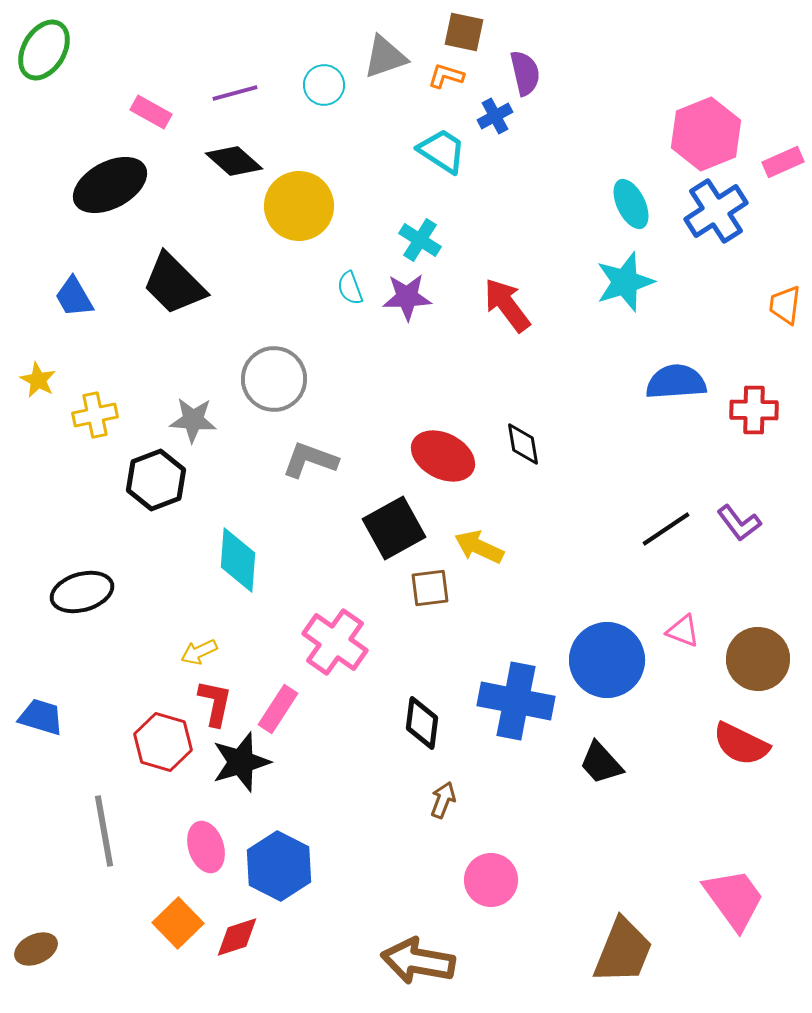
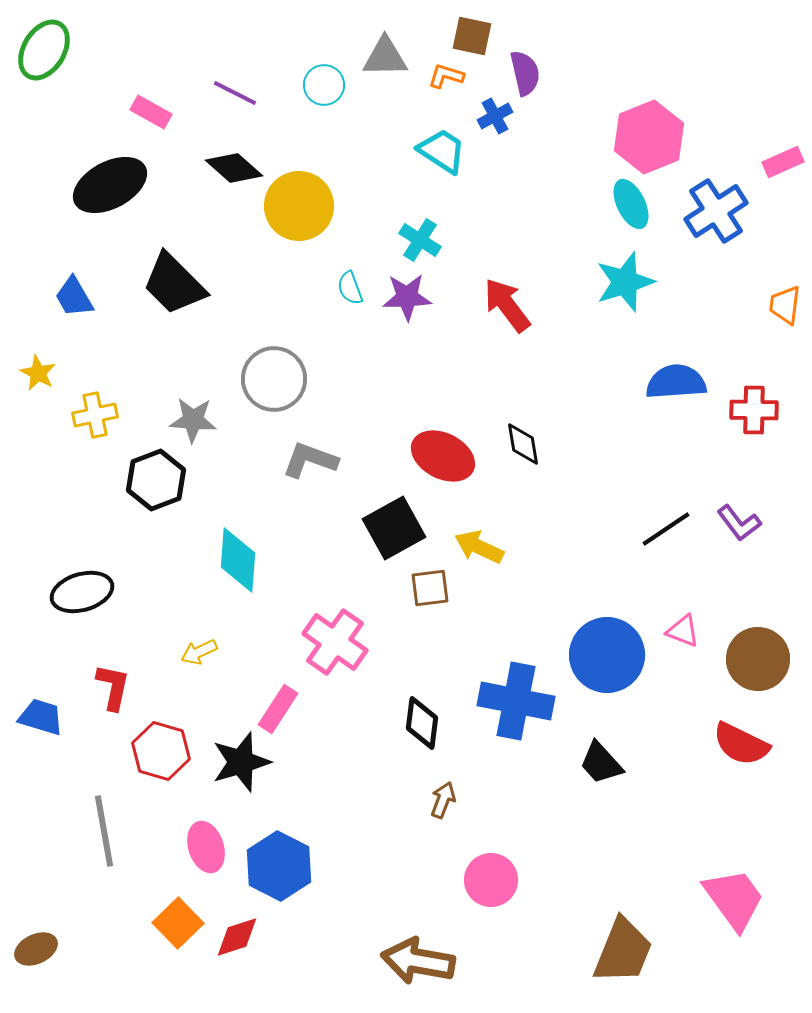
brown square at (464, 32): moved 8 px right, 4 px down
gray triangle at (385, 57): rotated 18 degrees clockwise
purple line at (235, 93): rotated 42 degrees clockwise
pink hexagon at (706, 134): moved 57 px left, 3 px down
black diamond at (234, 161): moved 7 px down
yellow star at (38, 380): moved 7 px up
blue circle at (607, 660): moved 5 px up
red L-shape at (215, 703): moved 102 px left, 16 px up
red hexagon at (163, 742): moved 2 px left, 9 px down
